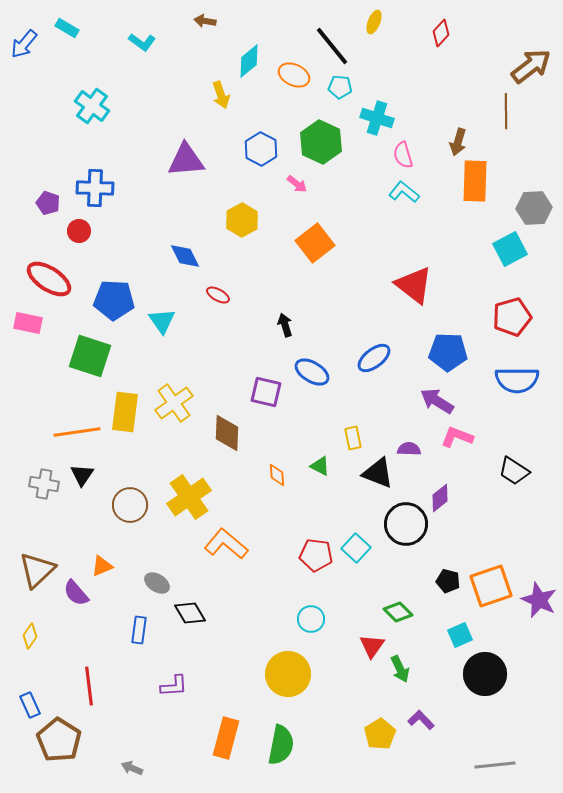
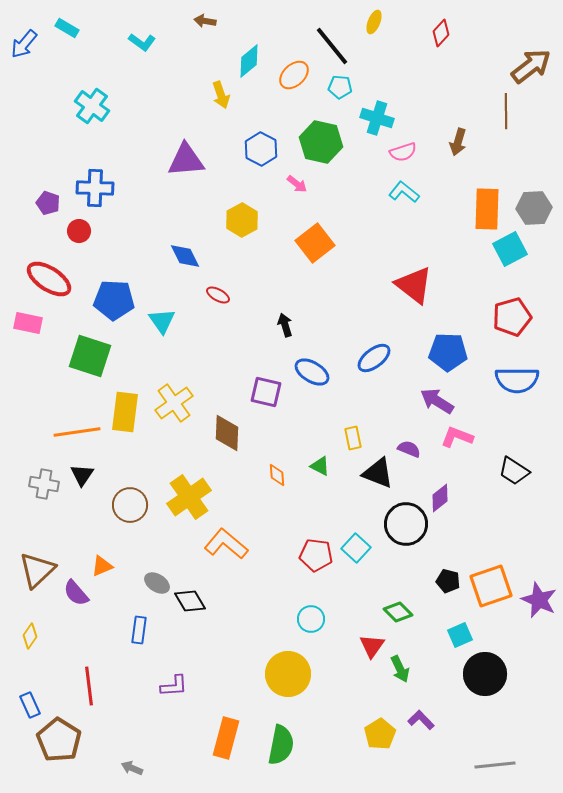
orange ellipse at (294, 75): rotated 68 degrees counterclockwise
green hexagon at (321, 142): rotated 12 degrees counterclockwise
pink semicircle at (403, 155): moved 3 px up; rotated 92 degrees counterclockwise
orange rectangle at (475, 181): moved 12 px right, 28 px down
purple semicircle at (409, 449): rotated 20 degrees clockwise
black diamond at (190, 613): moved 12 px up
